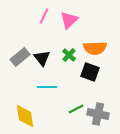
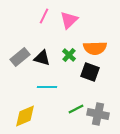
black triangle: rotated 36 degrees counterclockwise
yellow diamond: rotated 75 degrees clockwise
